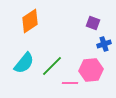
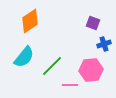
cyan semicircle: moved 6 px up
pink line: moved 2 px down
